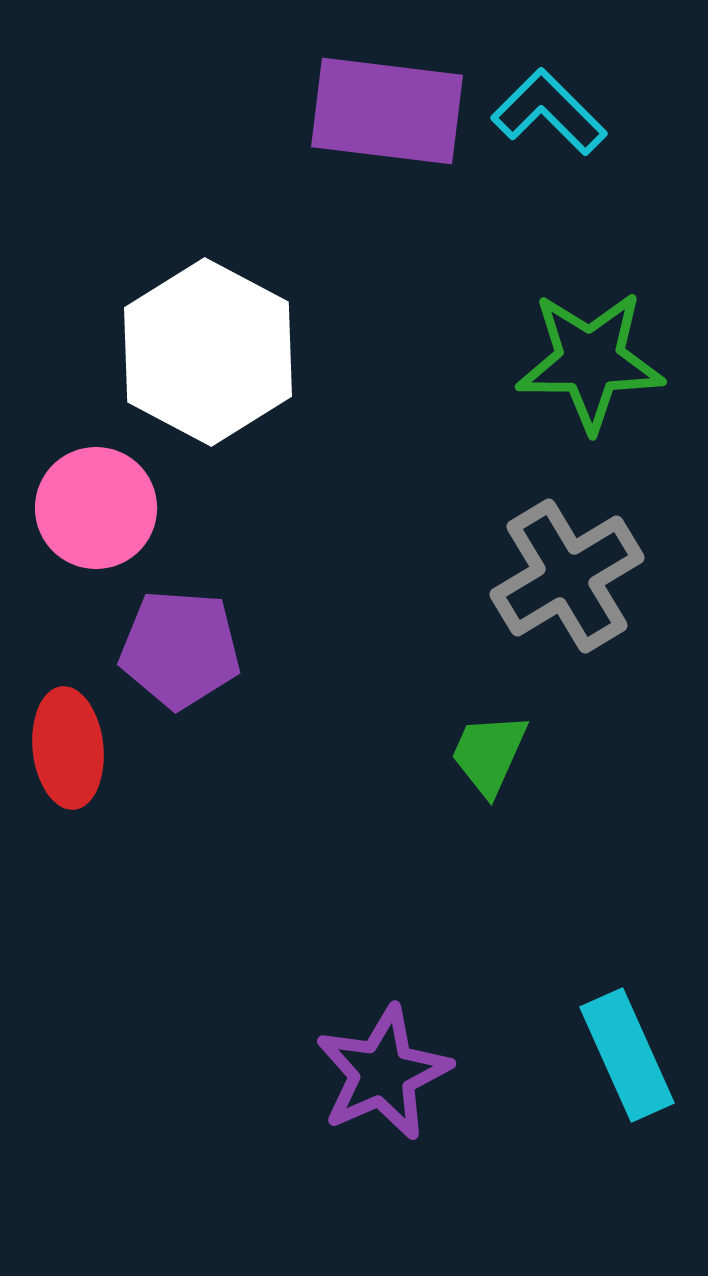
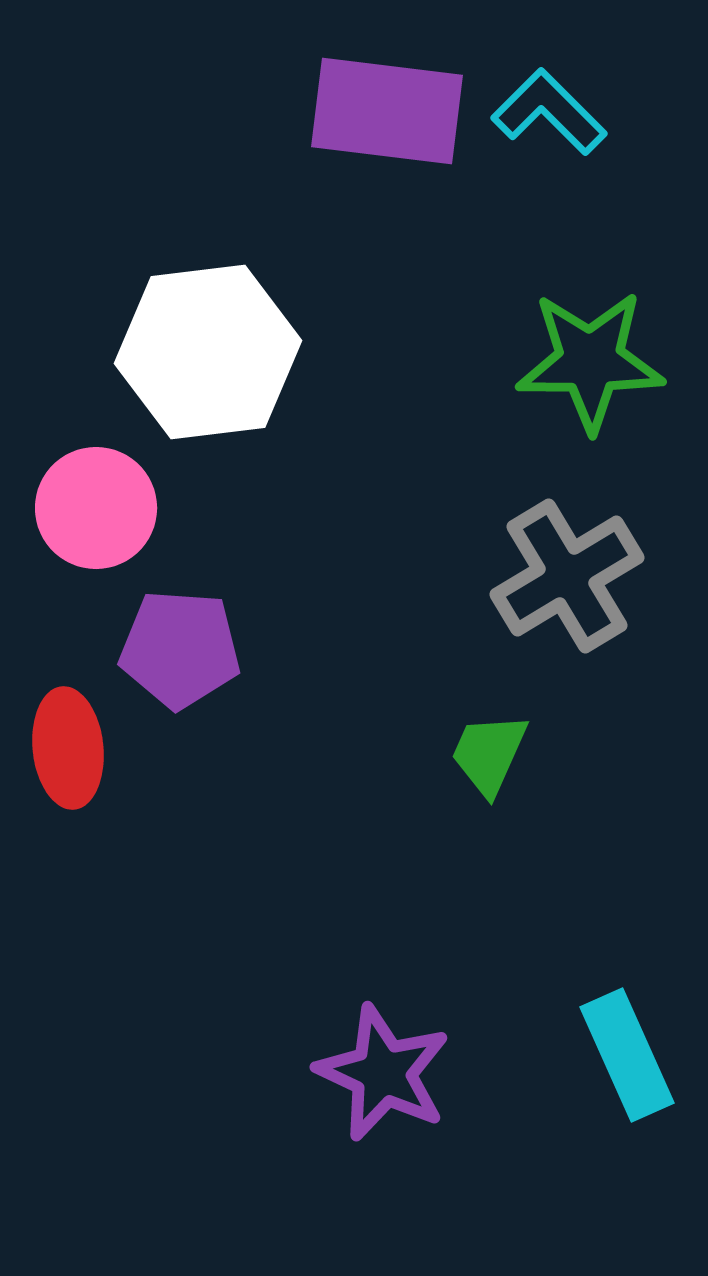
white hexagon: rotated 25 degrees clockwise
purple star: rotated 23 degrees counterclockwise
